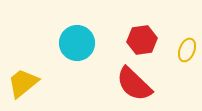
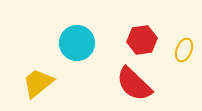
yellow ellipse: moved 3 px left
yellow trapezoid: moved 15 px right
